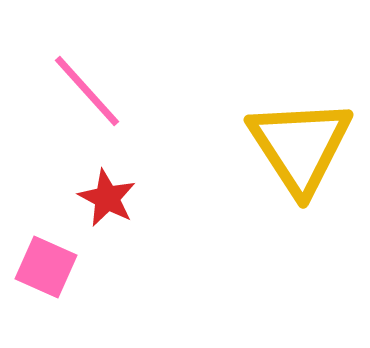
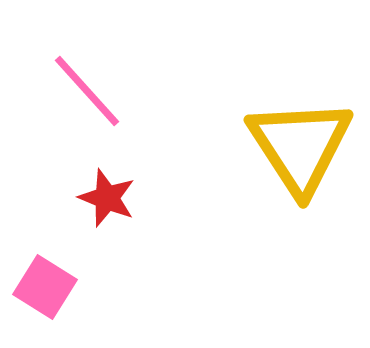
red star: rotated 6 degrees counterclockwise
pink square: moved 1 px left, 20 px down; rotated 8 degrees clockwise
